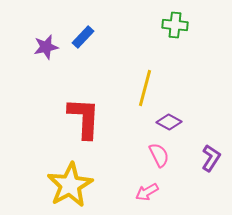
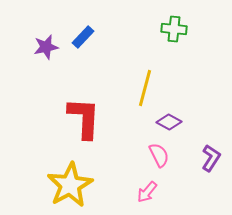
green cross: moved 1 px left, 4 px down
pink arrow: rotated 20 degrees counterclockwise
